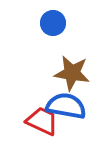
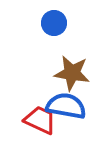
blue circle: moved 1 px right
red trapezoid: moved 2 px left, 1 px up
